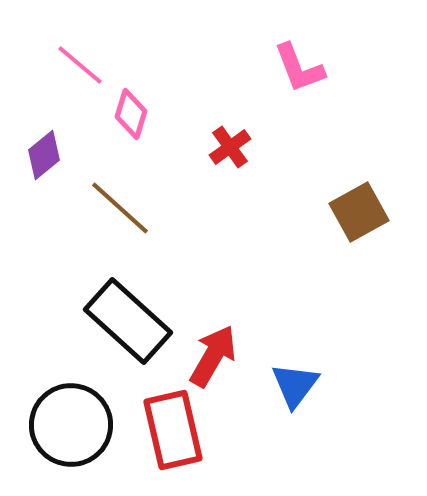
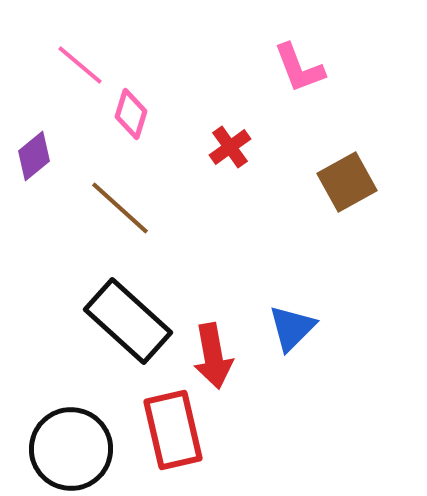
purple diamond: moved 10 px left, 1 px down
brown square: moved 12 px left, 30 px up
red arrow: rotated 140 degrees clockwise
blue triangle: moved 3 px left, 57 px up; rotated 8 degrees clockwise
black circle: moved 24 px down
